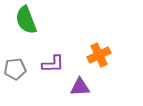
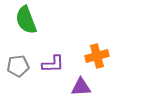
orange cross: moved 2 px left, 1 px down; rotated 10 degrees clockwise
gray pentagon: moved 3 px right, 3 px up
purple triangle: moved 1 px right
